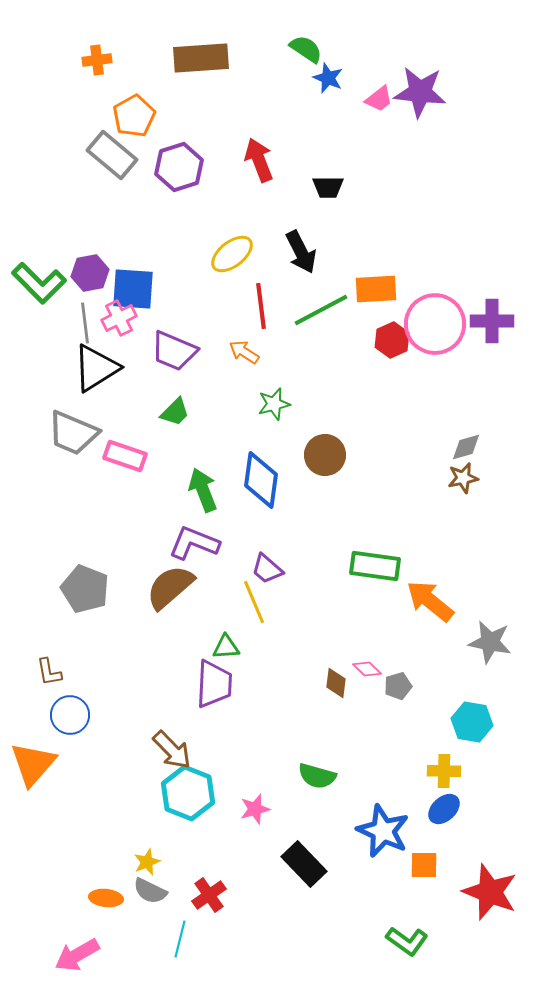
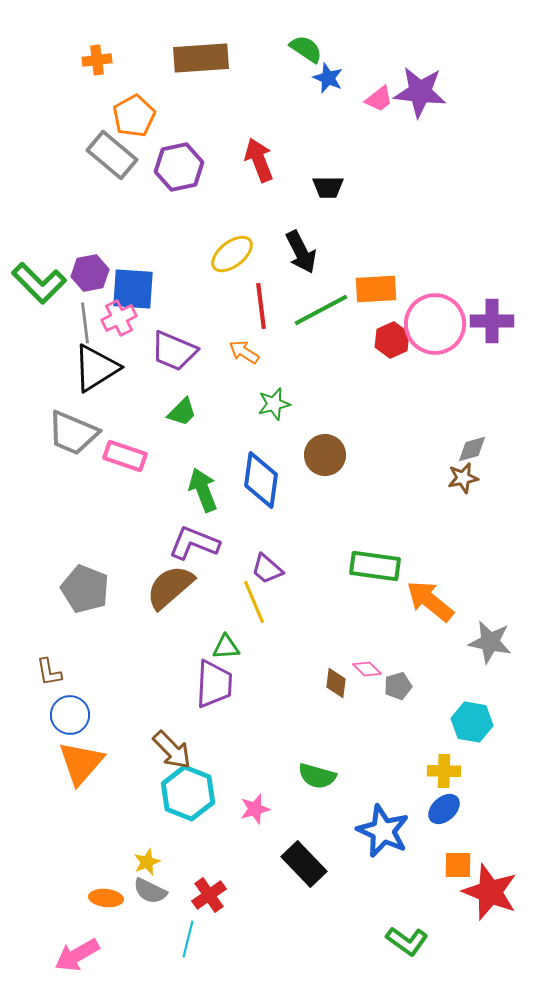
purple hexagon at (179, 167): rotated 6 degrees clockwise
green trapezoid at (175, 412): moved 7 px right
gray diamond at (466, 447): moved 6 px right, 2 px down
orange triangle at (33, 764): moved 48 px right, 1 px up
orange square at (424, 865): moved 34 px right
cyan line at (180, 939): moved 8 px right
